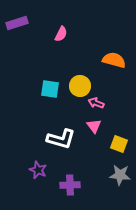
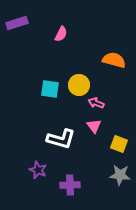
yellow circle: moved 1 px left, 1 px up
